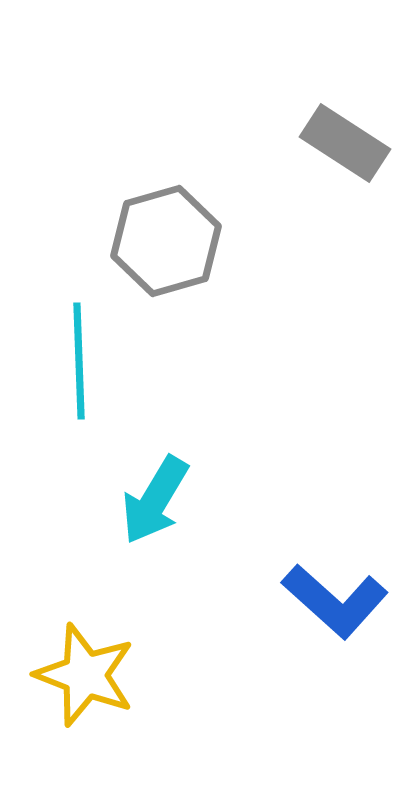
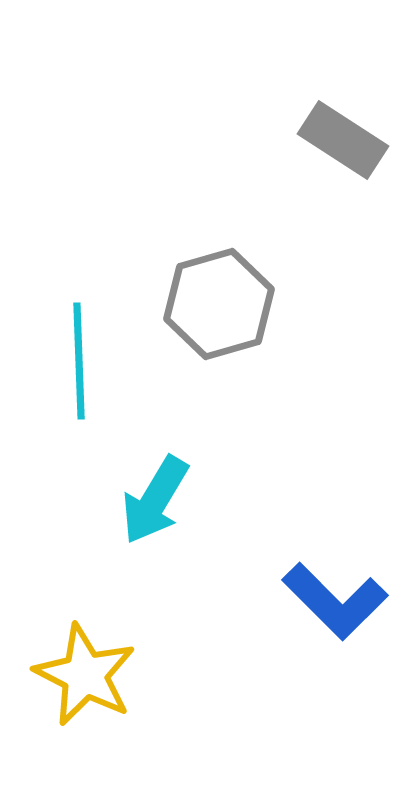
gray rectangle: moved 2 px left, 3 px up
gray hexagon: moved 53 px right, 63 px down
blue L-shape: rotated 3 degrees clockwise
yellow star: rotated 6 degrees clockwise
